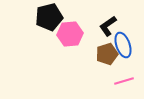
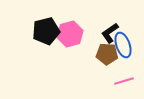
black pentagon: moved 3 px left, 14 px down
black L-shape: moved 2 px right, 7 px down
pink hexagon: rotated 10 degrees counterclockwise
brown pentagon: rotated 20 degrees clockwise
